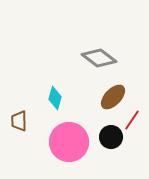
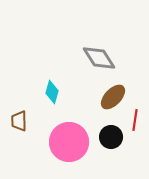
gray diamond: rotated 20 degrees clockwise
cyan diamond: moved 3 px left, 6 px up
red line: moved 3 px right; rotated 25 degrees counterclockwise
